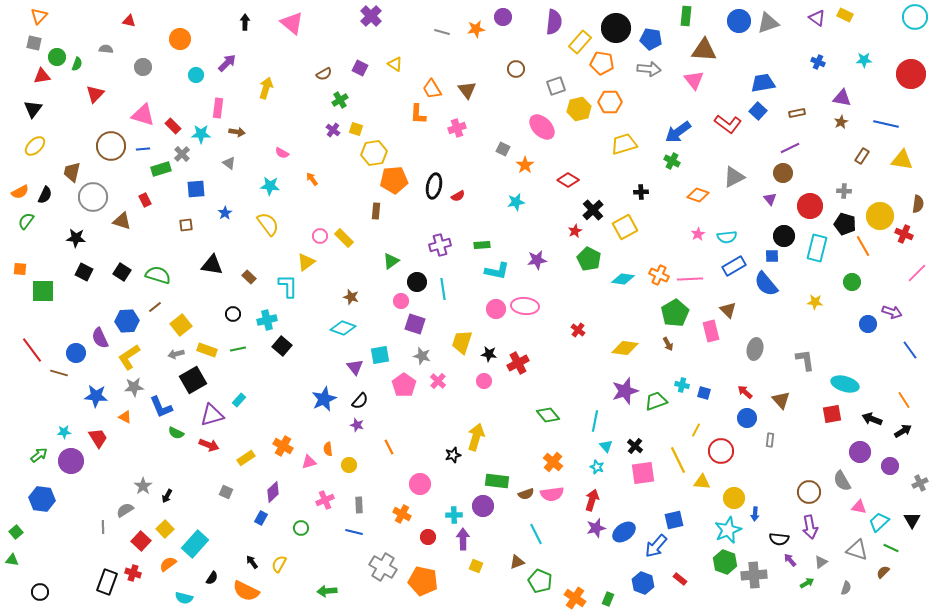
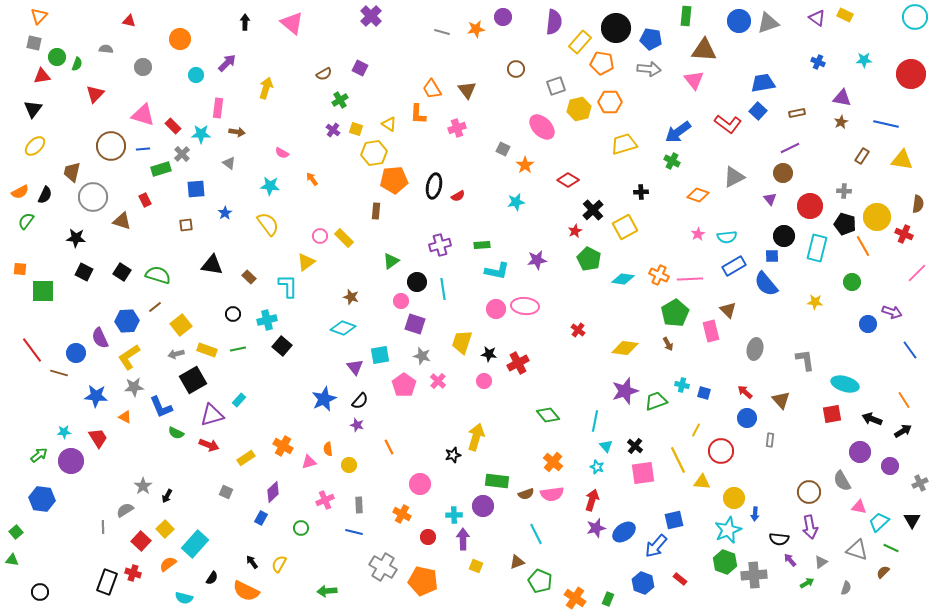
yellow triangle at (395, 64): moved 6 px left, 60 px down
yellow circle at (880, 216): moved 3 px left, 1 px down
